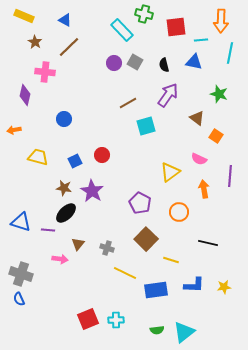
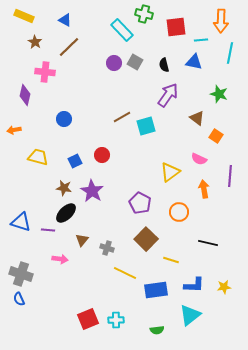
brown line at (128, 103): moved 6 px left, 14 px down
brown triangle at (78, 244): moved 4 px right, 4 px up
cyan triangle at (184, 332): moved 6 px right, 17 px up
